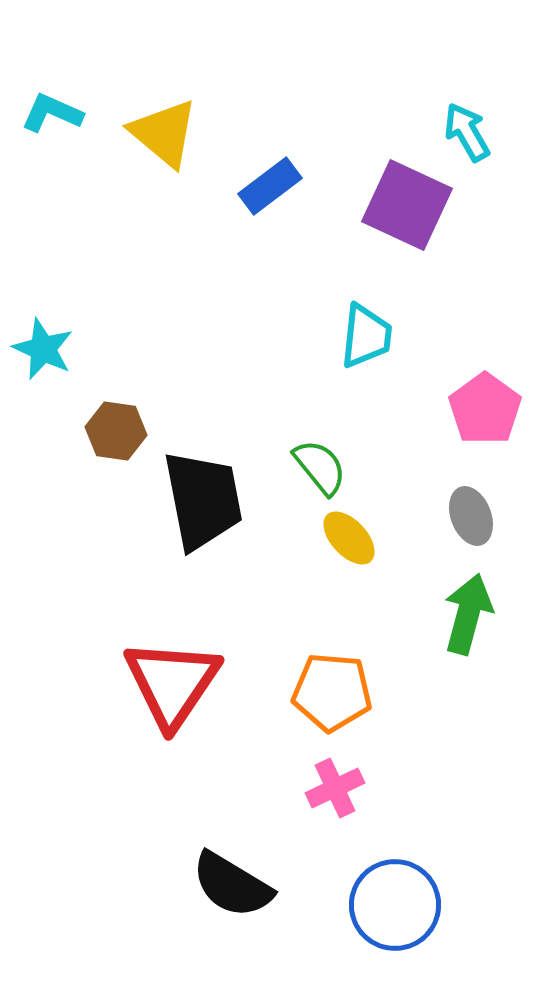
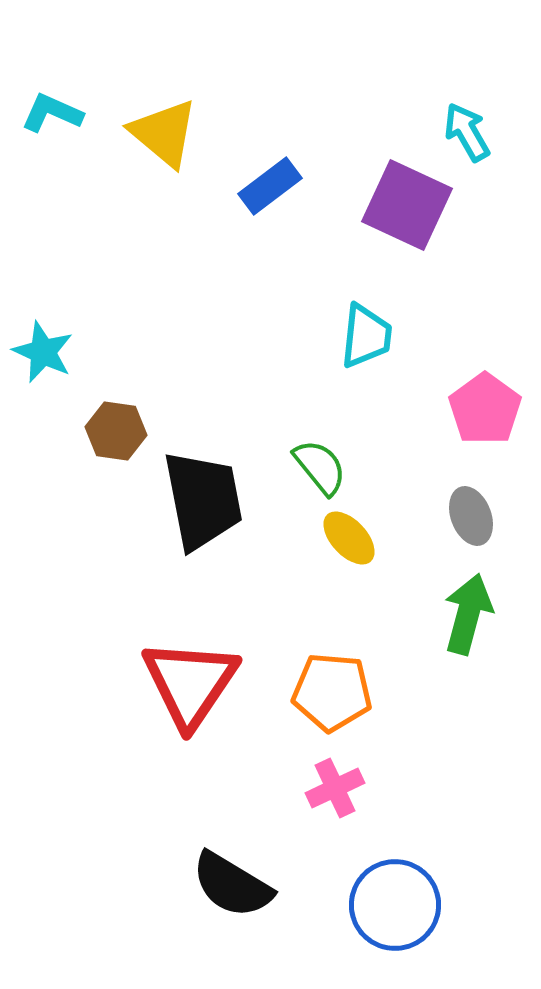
cyan star: moved 3 px down
red triangle: moved 18 px right
